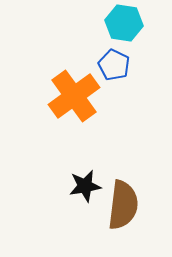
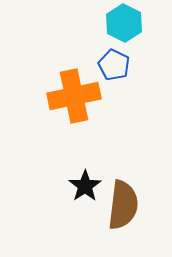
cyan hexagon: rotated 18 degrees clockwise
orange cross: rotated 24 degrees clockwise
black star: rotated 24 degrees counterclockwise
